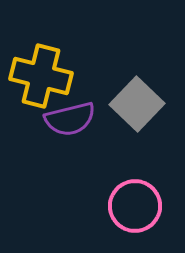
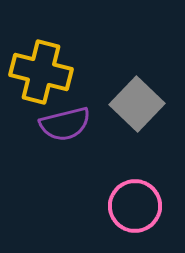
yellow cross: moved 4 px up
purple semicircle: moved 5 px left, 5 px down
